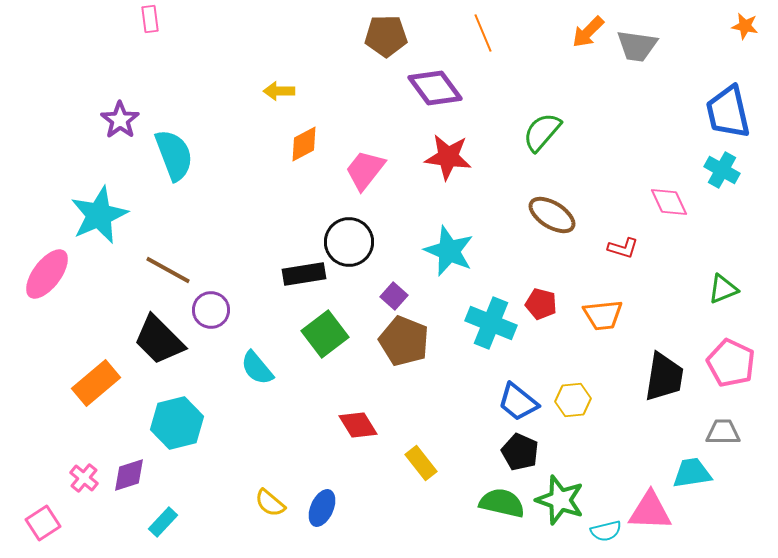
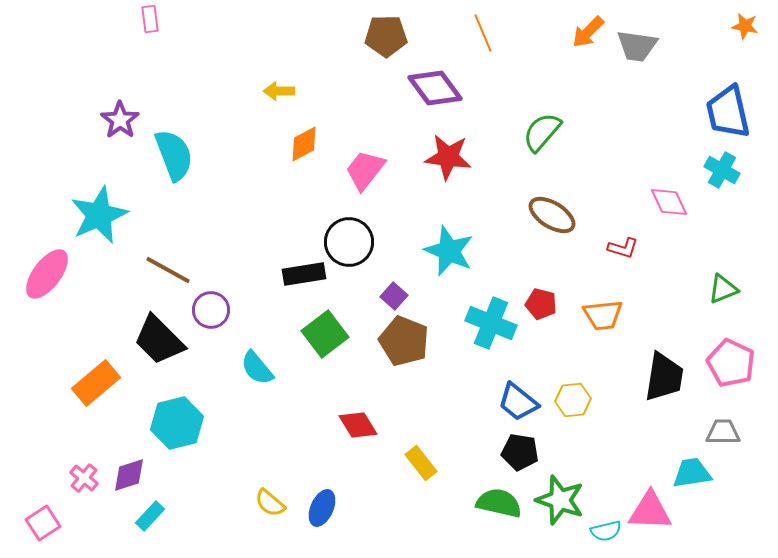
black pentagon at (520, 452): rotated 15 degrees counterclockwise
green semicircle at (502, 503): moved 3 px left
cyan rectangle at (163, 522): moved 13 px left, 6 px up
